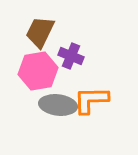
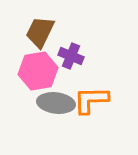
gray ellipse: moved 2 px left, 2 px up
